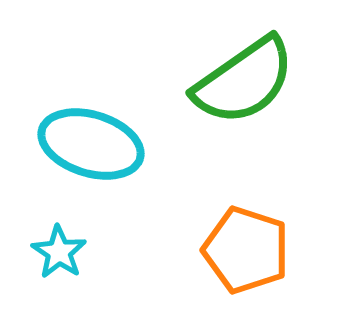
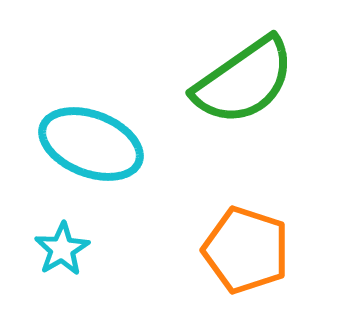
cyan ellipse: rotated 4 degrees clockwise
cyan star: moved 3 px right, 3 px up; rotated 8 degrees clockwise
